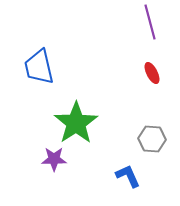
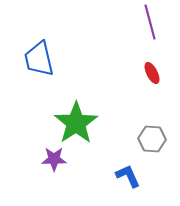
blue trapezoid: moved 8 px up
